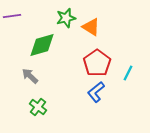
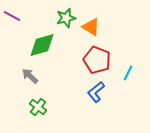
purple line: rotated 36 degrees clockwise
red pentagon: moved 3 px up; rotated 16 degrees counterclockwise
